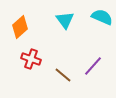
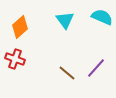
red cross: moved 16 px left
purple line: moved 3 px right, 2 px down
brown line: moved 4 px right, 2 px up
